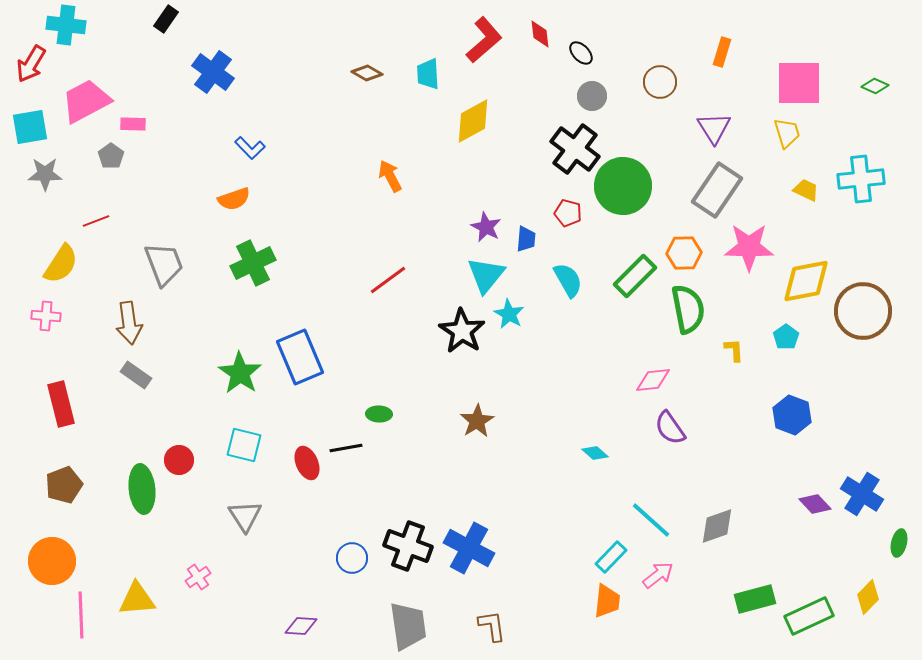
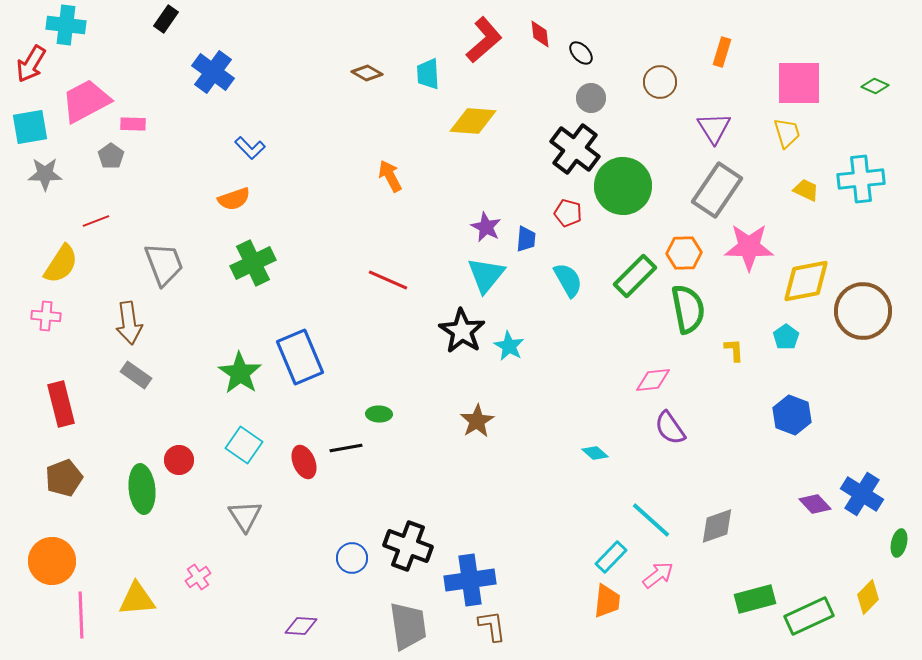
gray circle at (592, 96): moved 1 px left, 2 px down
yellow diamond at (473, 121): rotated 33 degrees clockwise
red line at (388, 280): rotated 60 degrees clockwise
cyan star at (509, 314): moved 32 px down
cyan square at (244, 445): rotated 21 degrees clockwise
red ellipse at (307, 463): moved 3 px left, 1 px up
brown pentagon at (64, 485): moved 7 px up
blue cross at (469, 548): moved 1 px right, 32 px down; rotated 36 degrees counterclockwise
